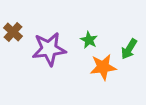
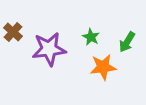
green star: moved 2 px right, 3 px up
green arrow: moved 2 px left, 7 px up
